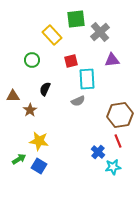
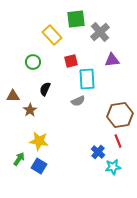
green circle: moved 1 px right, 2 px down
green arrow: rotated 24 degrees counterclockwise
